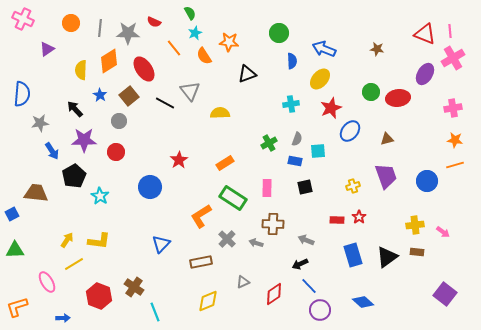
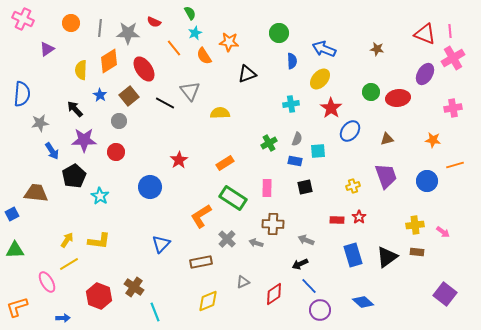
red star at (331, 108): rotated 15 degrees counterclockwise
orange star at (455, 140): moved 22 px left
yellow line at (74, 264): moved 5 px left
